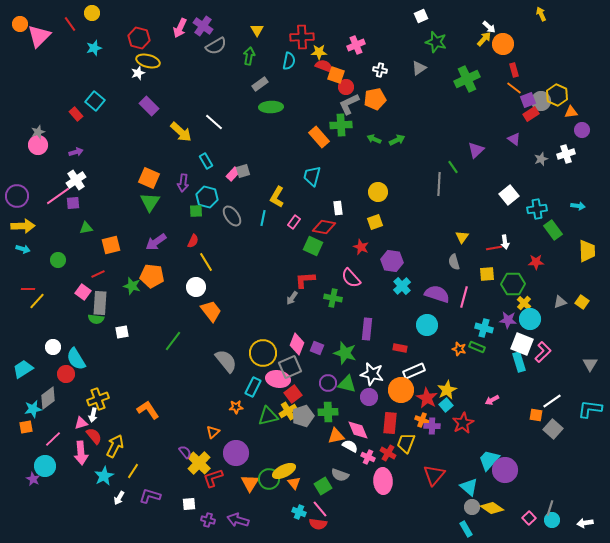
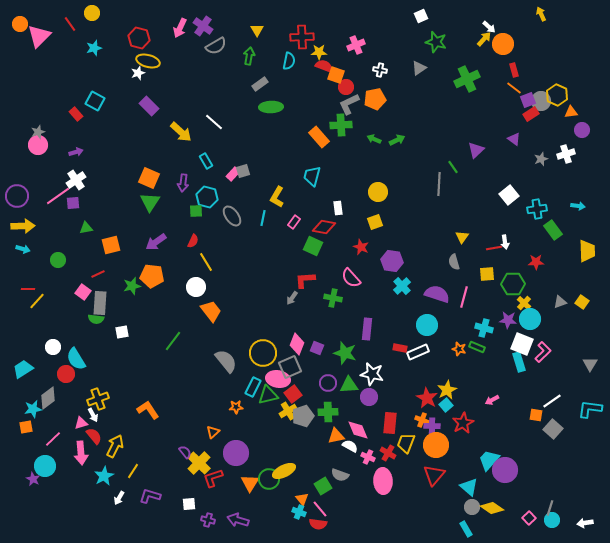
cyan square at (95, 101): rotated 12 degrees counterclockwise
green star at (132, 286): rotated 30 degrees counterclockwise
white rectangle at (414, 371): moved 4 px right, 19 px up
green triangle at (347, 384): moved 2 px right, 1 px down; rotated 18 degrees counterclockwise
orange circle at (401, 390): moved 35 px right, 55 px down
white arrow at (93, 415): rotated 40 degrees counterclockwise
green triangle at (268, 416): moved 21 px up
orange triangle at (294, 483): moved 8 px right, 16 px down
